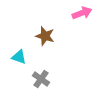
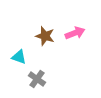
pink arrow: moved 7 px left, 20 px down
gray cross: moved 4 px left
